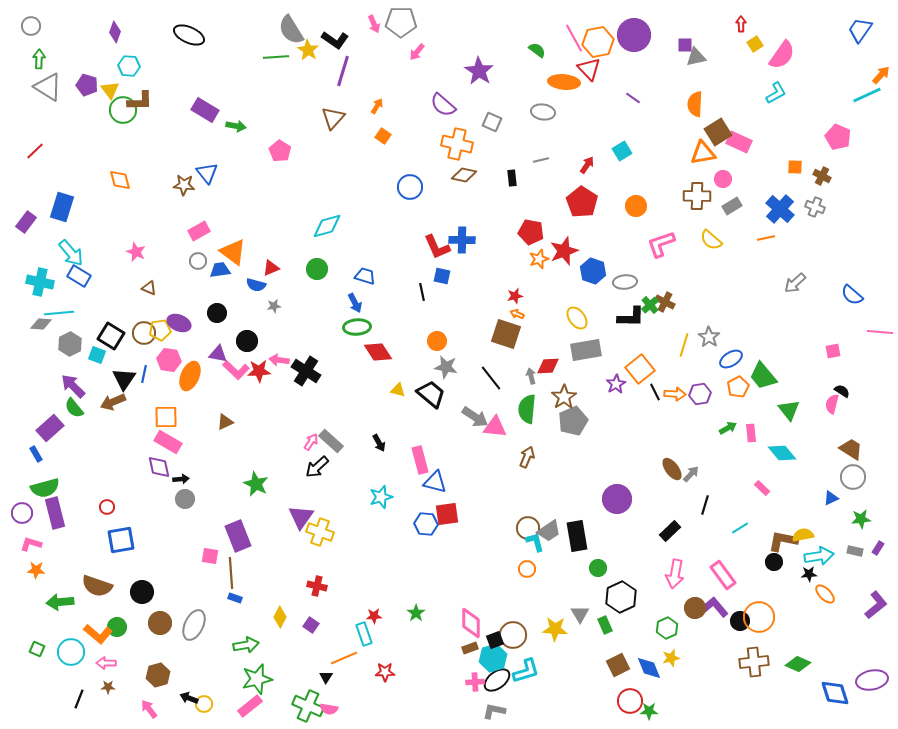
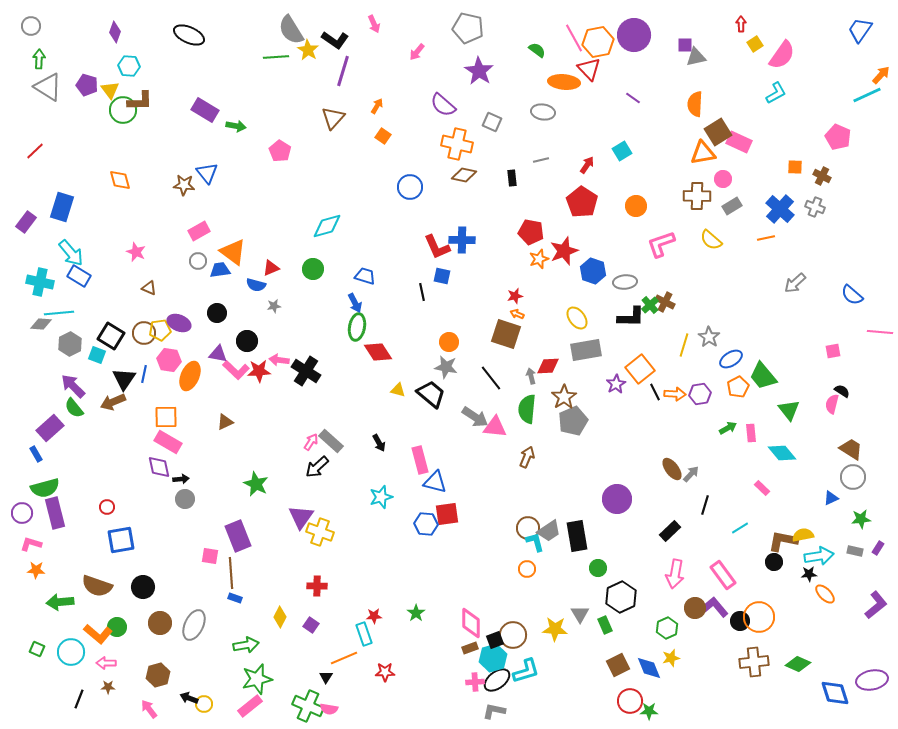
gray pentagon at (401, 22): moved 67 px right, 6 px down; rotated 12 degrees clockwise
green circle at (317, 269): moved 4 px left
green ellipse at (357, 327): rotated 76 degrees counterclockwise
orange circle at (437, 341): moved 12 px right, 1 px down
red cross at (317, 586): rotated 12 degrees counterclockwise
black circle at (142, 592): moved 1 px right, 5 px up
